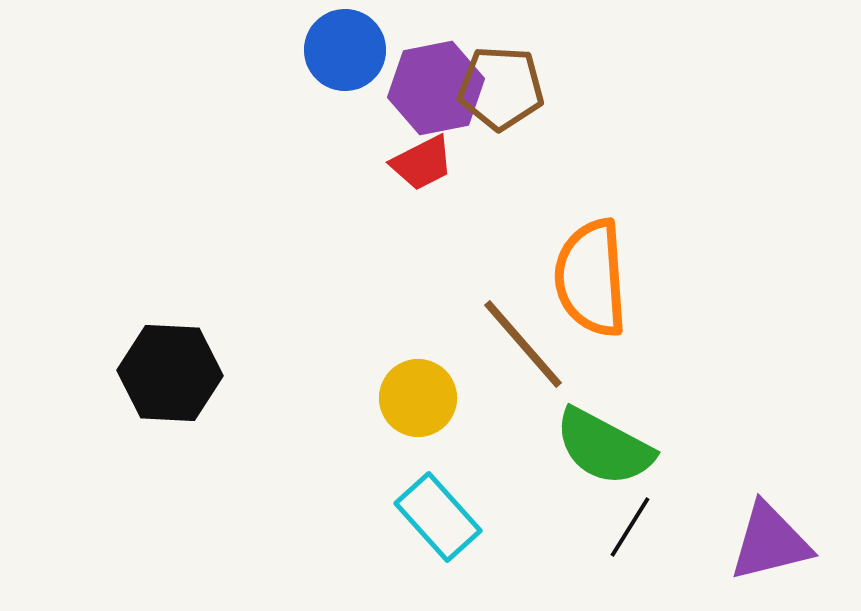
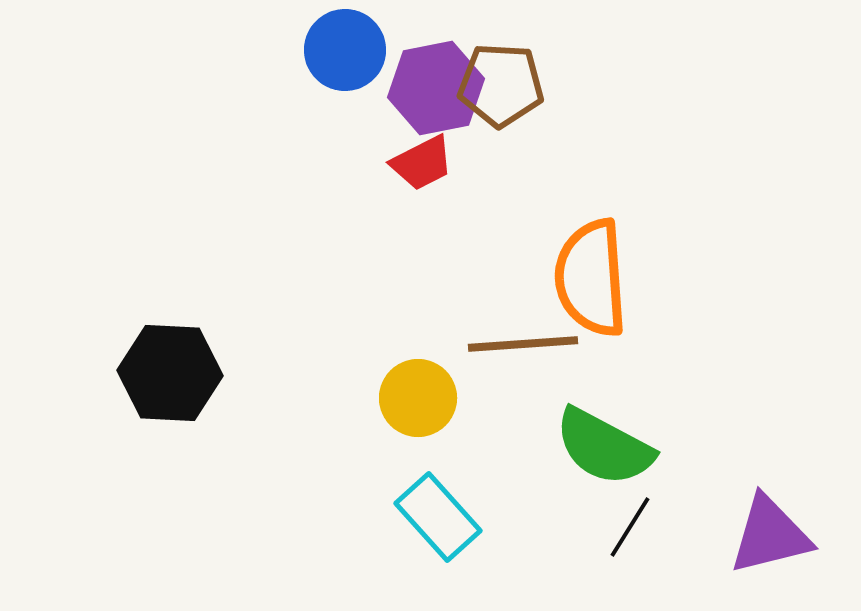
brown pentagon: moved 3 px up
brown line: rotated 53 degrees counterclockwise
purple triangle: moved 7 px up
